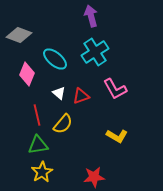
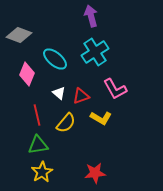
yellow semicircle: moved 3 px right, 1 px up
yellow L-shape: moved 16 px left, 18 px up
red star: moved 1 px right, 4 px up
